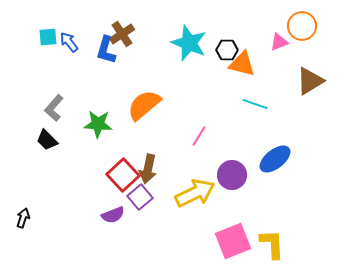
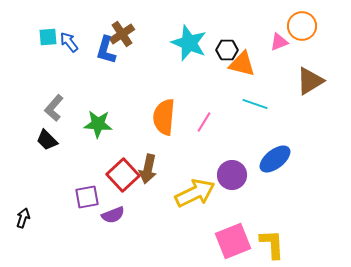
orange semicircle: moved 20 px right, 12 px down; rotated 45 degrees counterclockwise
pink line: moved 5 px right, 14 px up
purple square: moved 53 px left; rotated 30 degrees clockwise
